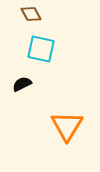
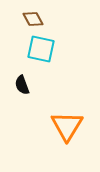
brown diamond: moved 2 px right, 5 px down
black semicircle: moved 1 px down; rotated 84 degrees counterclockwise
